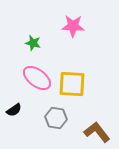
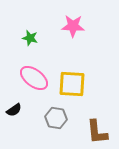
green star: moved 3 px left, 5 px up
pink ellipse: moved 3 px left
brown L-shape: rotated 148 degrees counterclockwise
